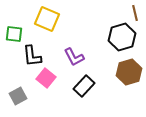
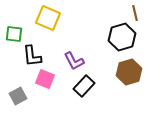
yellow square: moved 1 px right, 1 px up
purple L-shape: moved 4 px down
pink square: moved 1 px left, 1 px down; rotated 18 degrees counterclockwise
